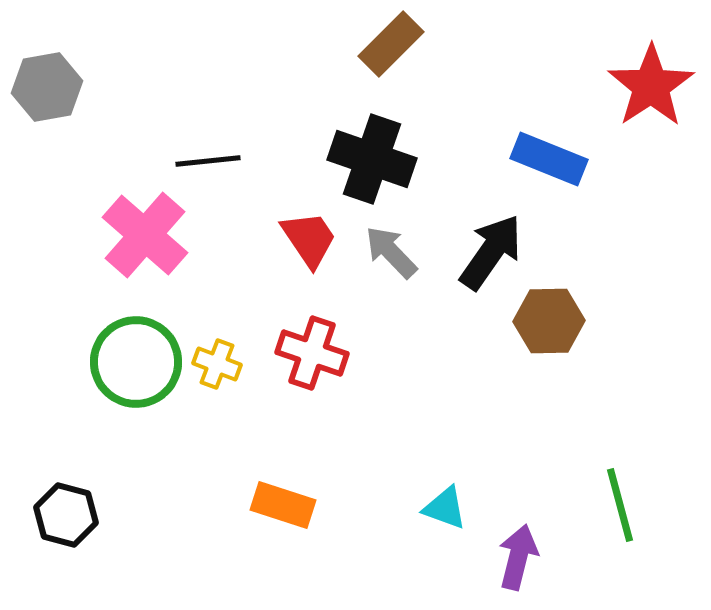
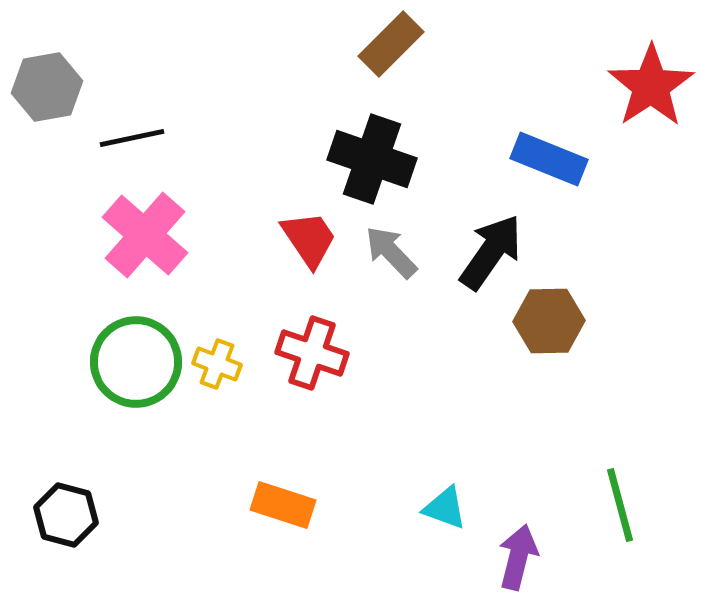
black line: moved 76 px left, 23 px up; rotated 6 degrees counterclockwise
